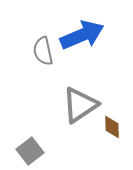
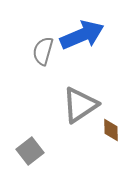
gray semicircle: rotated 28 degrees clockwise
brown diamond: moved 1 px left, 3 px down
